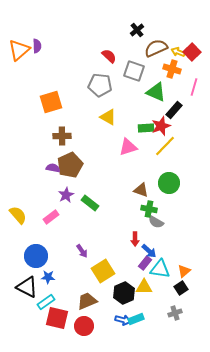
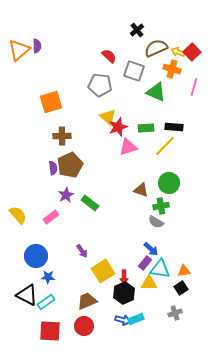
black rectangle at (174, 110): moved 17 px down; rotated 54 degrees clockwise
yellow triangle at (108, 117): rotated 12 degrees clockwise
red star at (161, 126): moved 43 px left, 1 px down
purple semicircle at (53, 168): rotated 72 degrees clockwise
green cross at (149, 209): moved 12 px right, 3 px up; rotated 21 degrees counterclockwise
red arrow at (135, 239): moved 11 px left, 38 px down
blue arrow at (149, 251): moved 2 px right, 2 px up
orange triangle at (184, 271): rotated 32 degrees clockwise
black triangle at (27, 287): moved 8 px down
yellow triangle at (144, 287): moved 5 px right, 4 px up
red square at (57, 318): moved 7 px left, 13 px down; rotated 10 degrees counterclockwise
